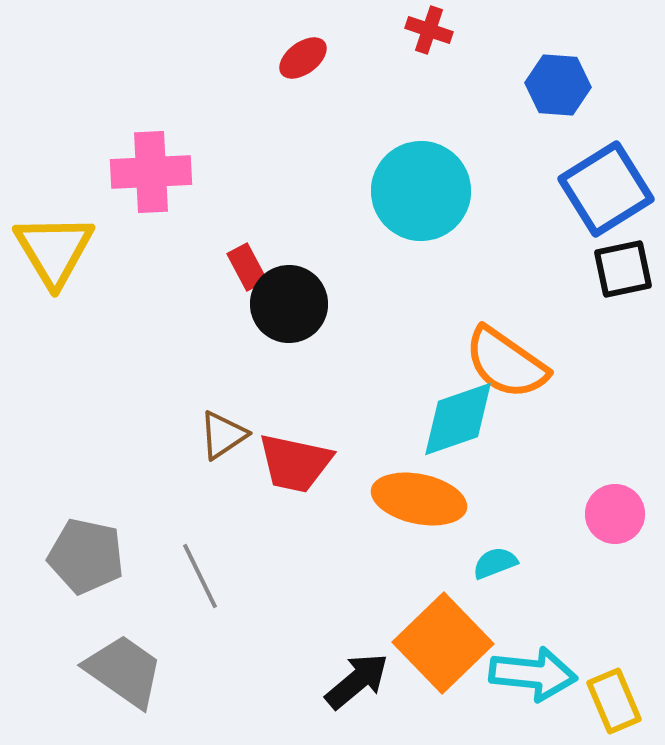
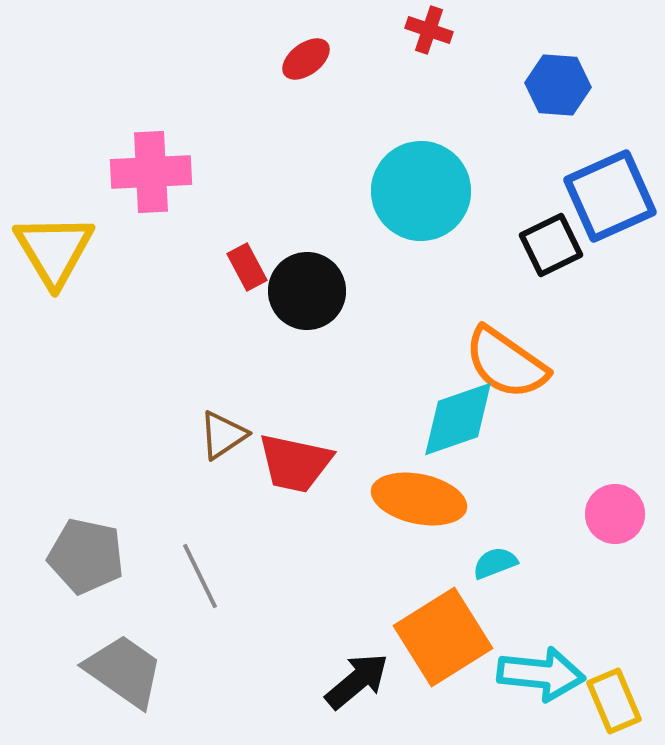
red ellipse: moved 3 px right, 1 px down
blue square: moved 4 px right, 7 px down; rotated 8 degrees clockwise
black square: moved 72 px left, 24 px up; rotated 14 degrees counterclockwise
black circle: moved 18 px right, 13 px up
orange square: moved 6 px up; rotated 12 degrees clockwise
cyan arrow: moved 8 px right
